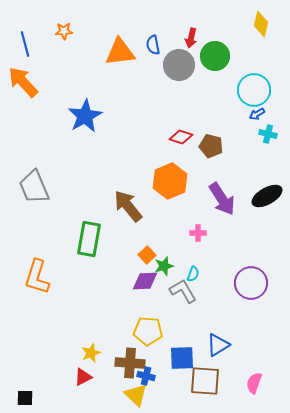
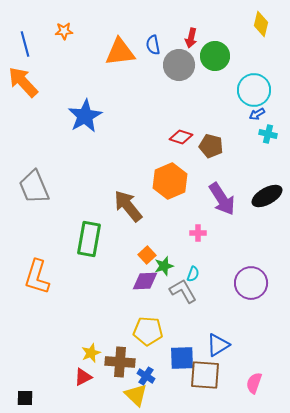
brown cross: moved 10 px left, 1 px up
blue cross: rotated 18 degrees clockwise
brown square: moved 6 px up
